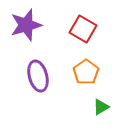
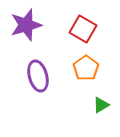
orange pentagon: moved 4 px up
green triangle: moved 2 px up
